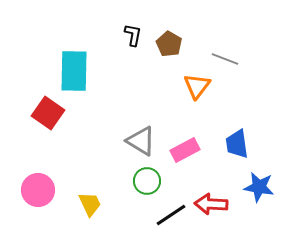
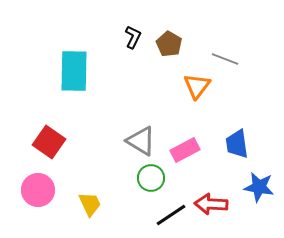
black L-shape: moved 2 px down; rotated 15 degrees clockwise
red square: moved 1 px right, 29 px down
green circle: moved 4 px right, 3 px up
